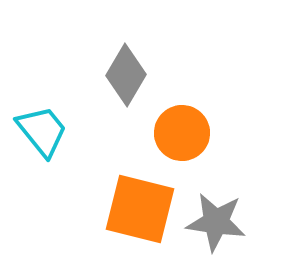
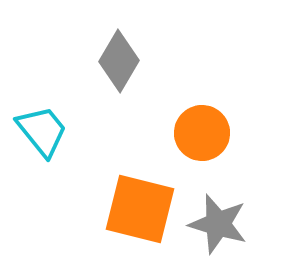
gray diamond: moved 7 px left, 14 px up
orange circle: moved 20 px right
gray star: moved 2 px right, 2 px down; rotated 8 degrees clockwise
